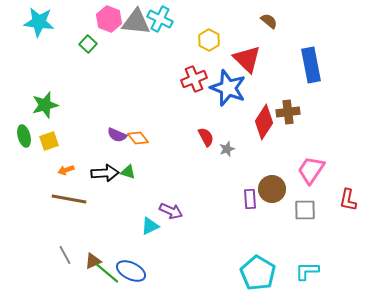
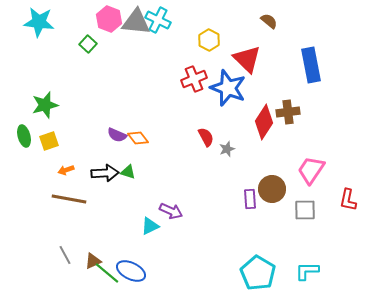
cyan cross: moved 2 px left, 1 px down
